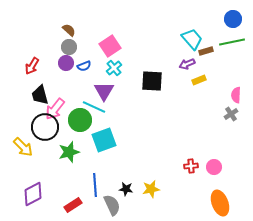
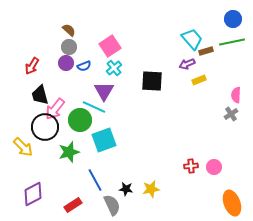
blue line: moved 5 px up; rotated 25 degrees counterclockwise
orange ellipse: moved 12 px right
